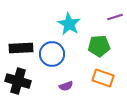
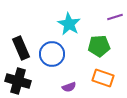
black rectangle: rotated 70 degrees clockwise
purple semicircle: moved 3 px right, 1 px down
